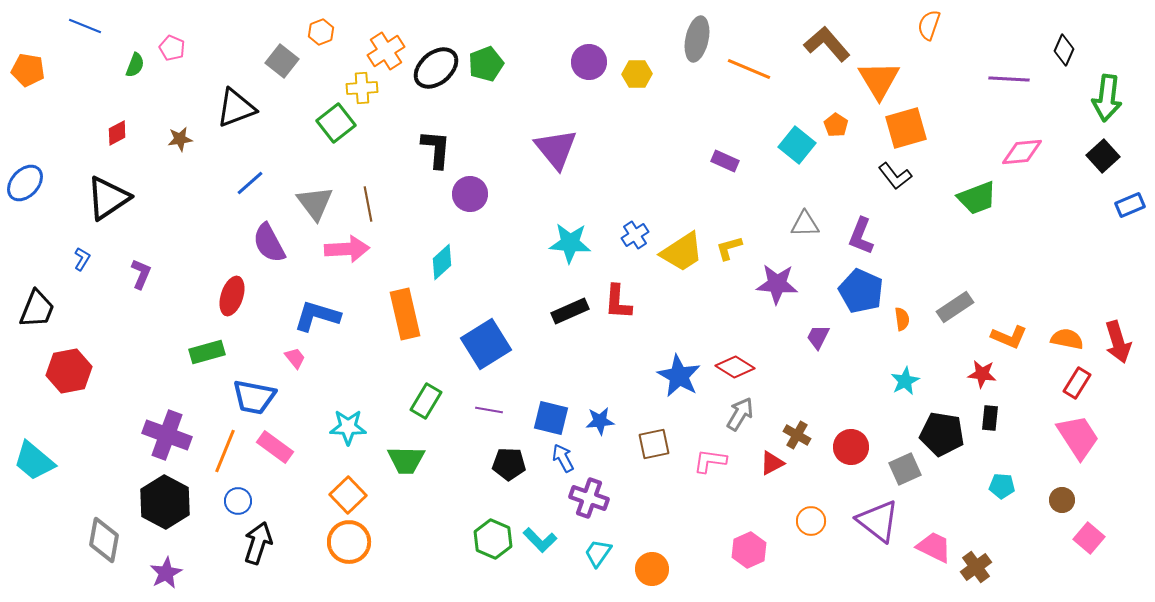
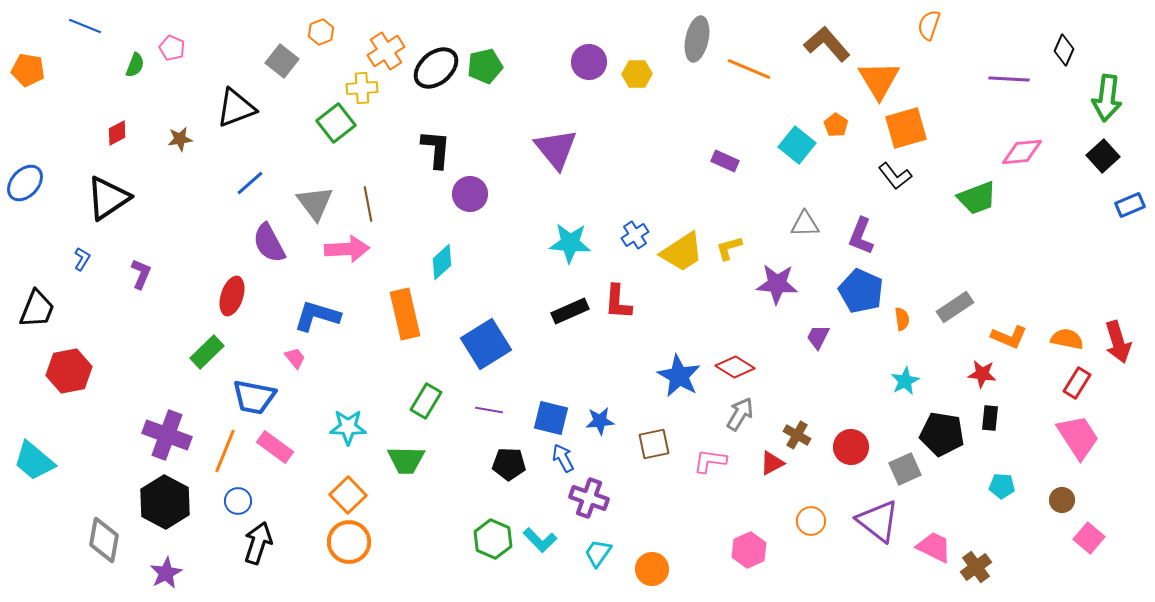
green pentagon at (486, 64): moved 1 px left, 2 px down; rotated 8 degrees clockwise
green rectangle at (207, 352): rotated 28 degrees counterclockwise
